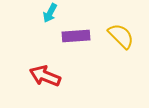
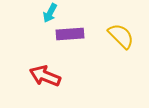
purple rectangle: moved 6 px left, 2 px up
